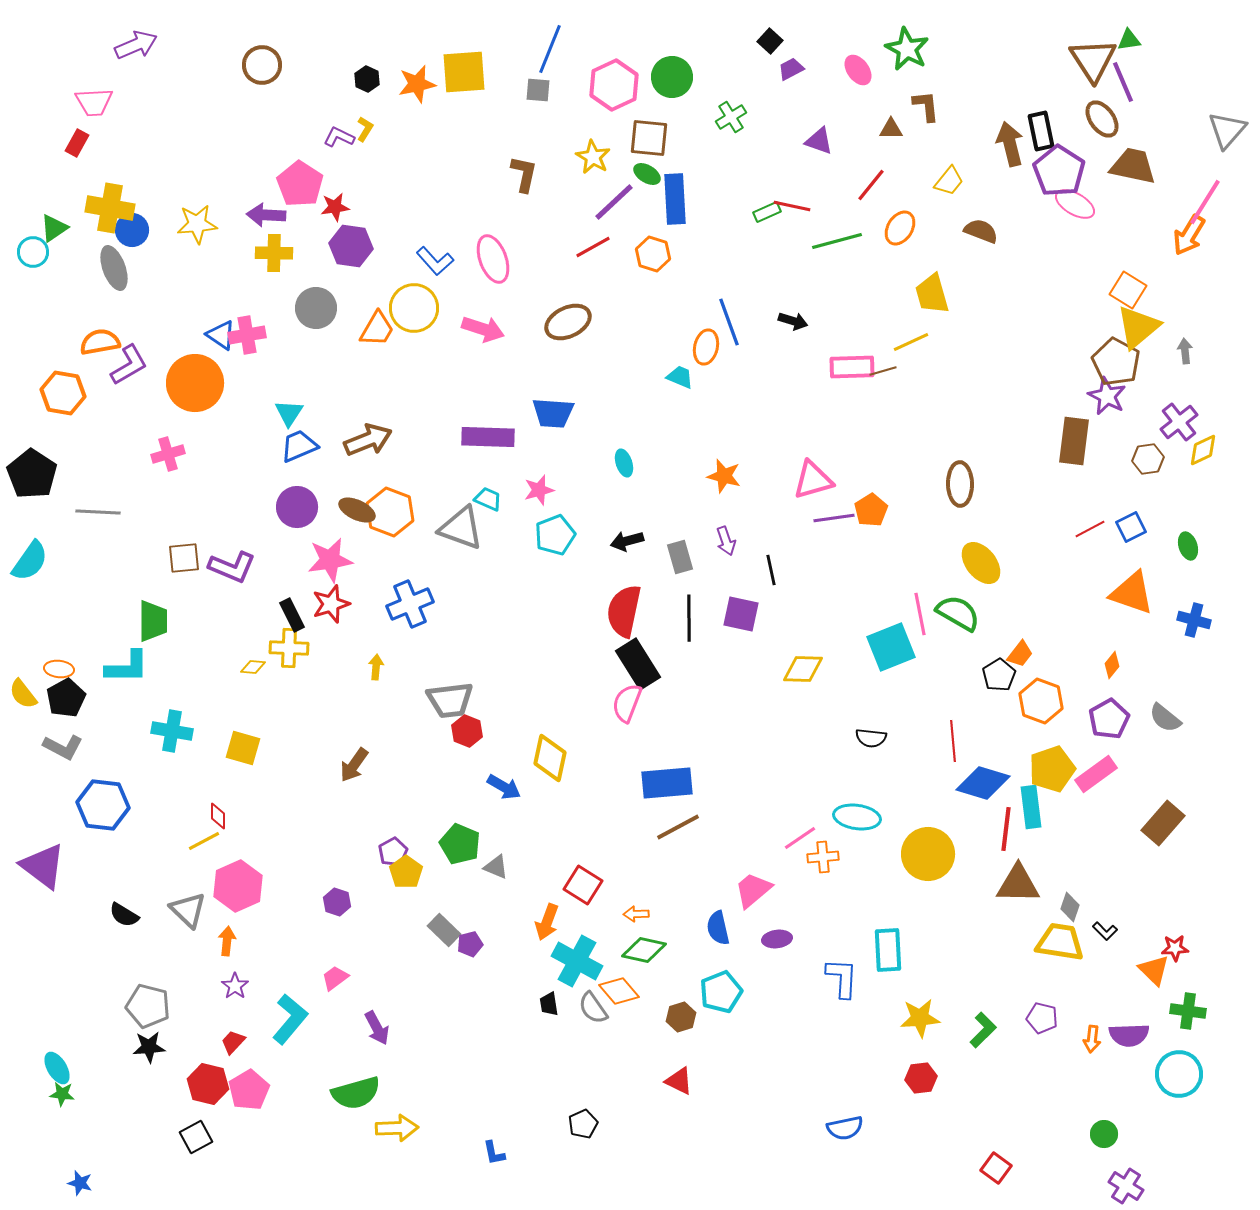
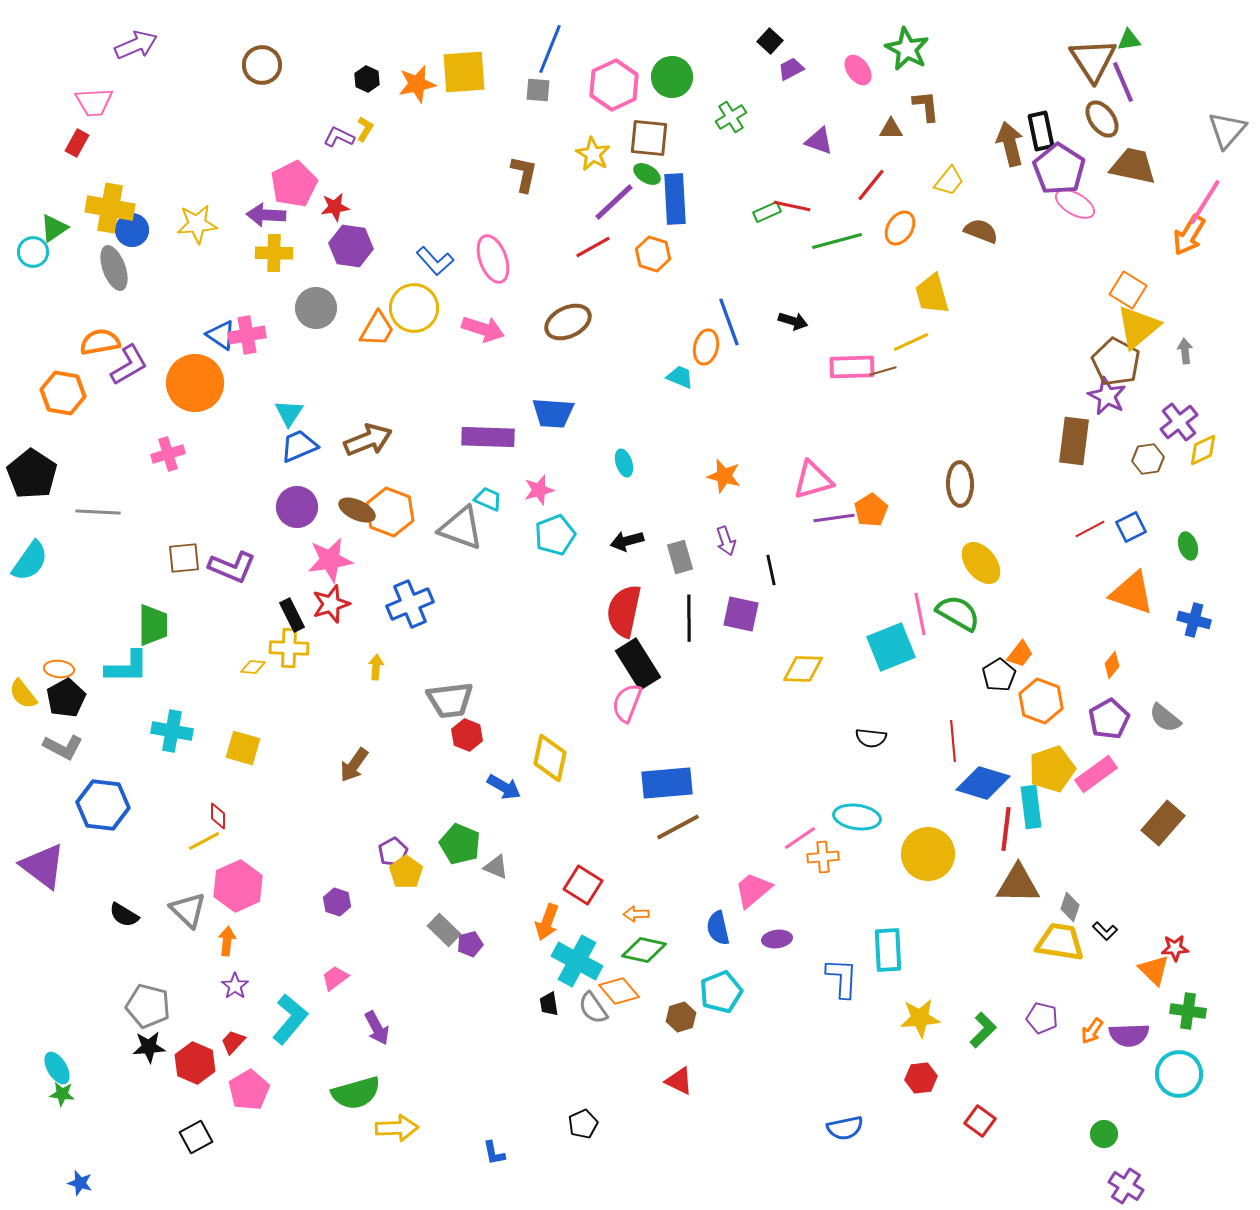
yellow star at (593, 157): moved 3 px up
purple pentagon at (1059, 171): moved 2 px up
pink pentagon at (300, 184): moved 6 px left; rotated 12 degrees clockwise
green trapezoid at (153, 621): moved 4 px down
red hexagon at (467, 731): moved 4 px down
orange arrow at (1092, 1039): moved 8 px up; rotated 28 degrees clockwise
red hexagon at (208, 1084): moved 13 px left, 21 px up; rotated 9 degrees clockwise
red square at (996, 1168): moved 16 px left, 47 px up
